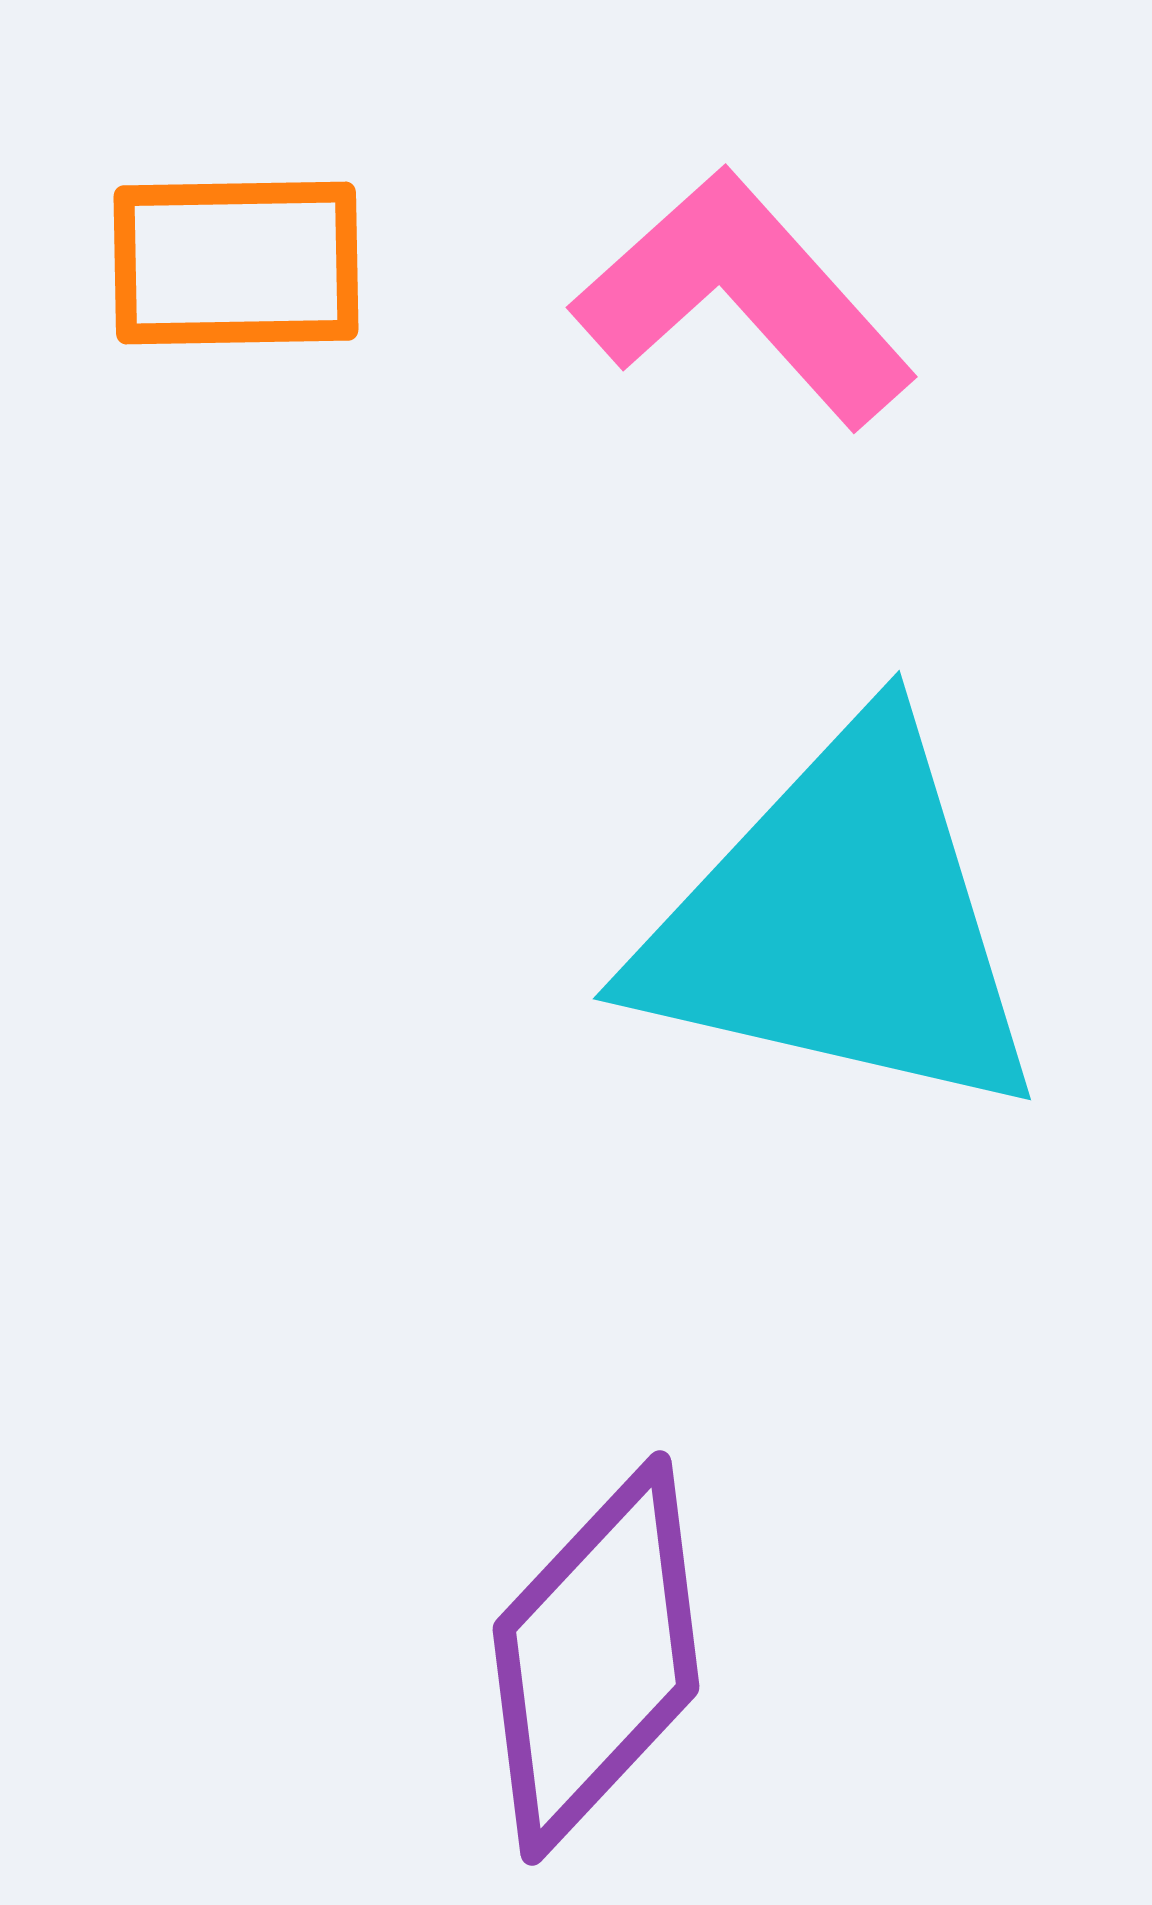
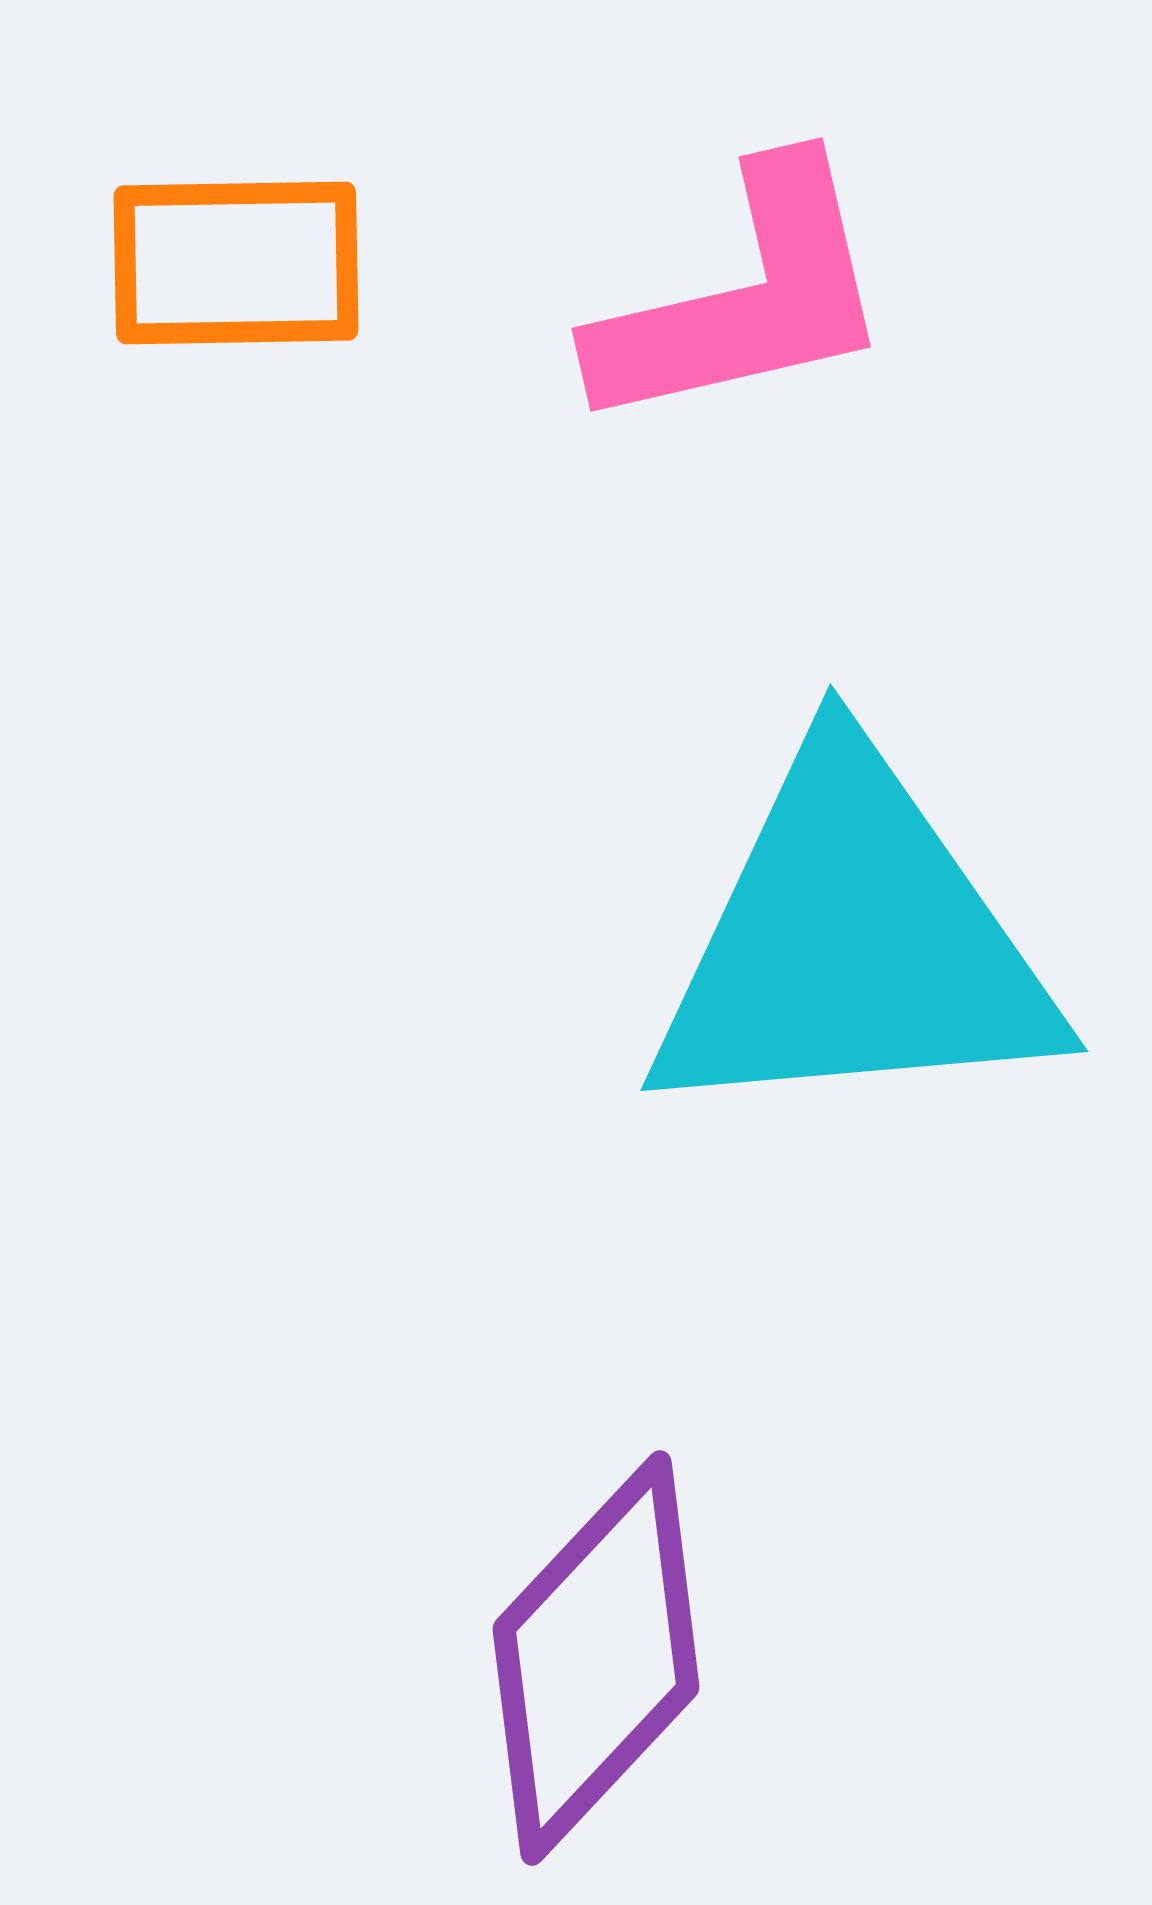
pink L-shape: rotated 119 degrees clockwise
cyan triangle: moved 12 px right, 19 px down; rotated 18 degrees counterclockwise
